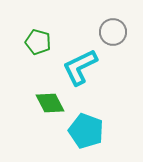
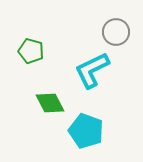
gray circle: moved 3 px right
green pentagon: moved 7 px left, 9 px down
cyan L-shape: moved 12 px right, 3 px down
